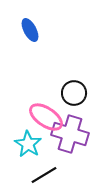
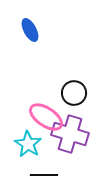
black line: rotated 32 degrees clockwise
